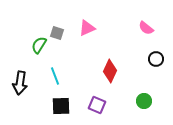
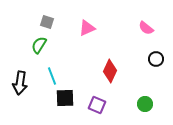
gray square: moved 10 px left, 11 px up
cyan line: moved 3 px left
green circle: moved 1 px right, 3 px down
black square: moved 4 px right, 8 px up
